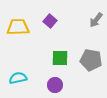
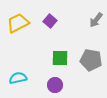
yellow trapezoid: moved 4 px up; rotated 25 degrees counterclockwise
